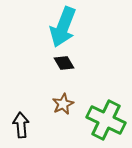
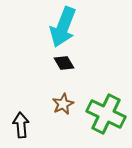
green cross: moved 6 px up
